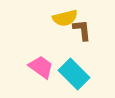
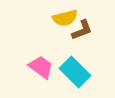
brown L-shape: rotated 75 degrees clockwise
cyan rectangle: moved 1 px right, 2 px up
